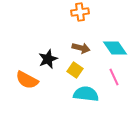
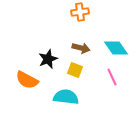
cyan diamond: moved 1 px right
yellow square: rotated 14 degrees counterclockwise
pink line: moved 2 px left
cyan semicircle: moved 20 px left, 3 px down
